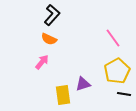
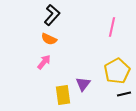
pink line: moved 1 px left, 11 px up; rotated 48 degrees clockwise
pink arrow: moved 2 px right
purple triangle: rotated 35 degrees counterclockwise
black line: rotated 24 degrees counterclockwise
